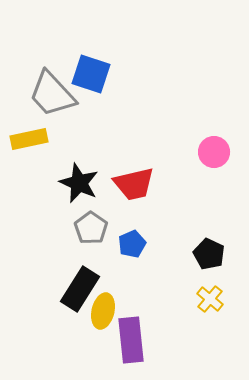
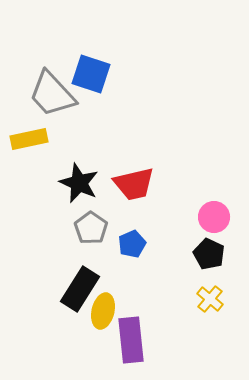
pink circle: moved 65 px down
